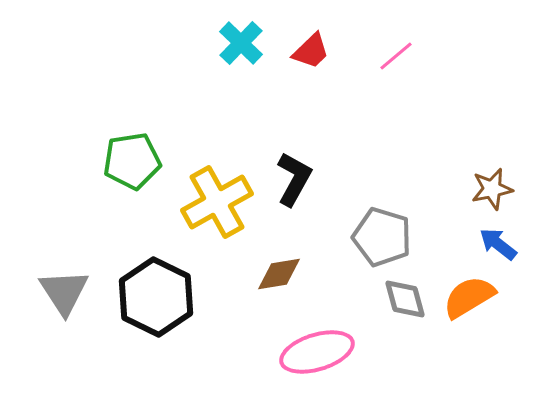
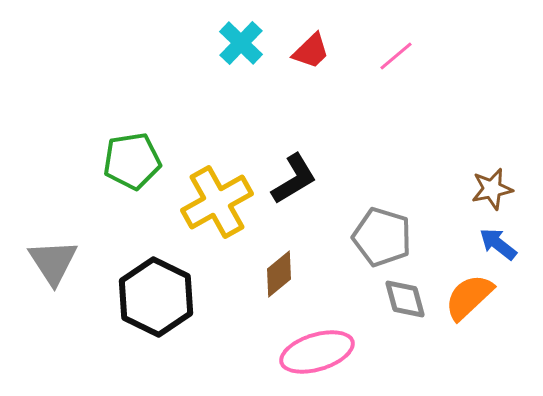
black L-shape: rotated 30 degrees clockwise
brown diamond: rotated 30 degrees counterclockwise
gray triangle: moved 11 px left, 30 px up
orange semicircle: rotated 12 degrees counterclockwise
